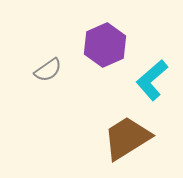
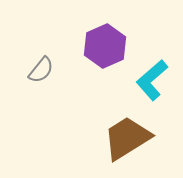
purple hexagon: moved 1 px down
gray semicircle: moved 7 px left; rotated 16 degrees counterclockwise
